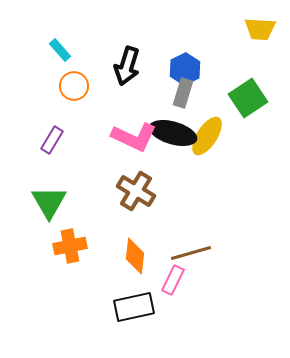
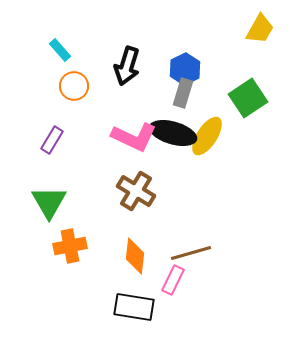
yellow trapezoid: rotated 64 degrees counterclockwise
black rectangle: rotated 21 degrees clockwise
